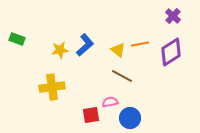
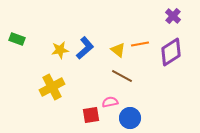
blue L-shape: moved 3 px down
yellow cross: rotated 20 degrees counterclockwise
